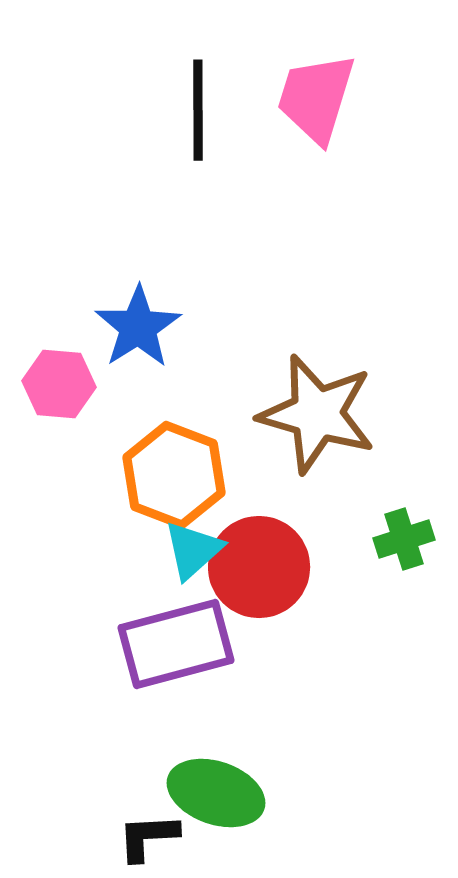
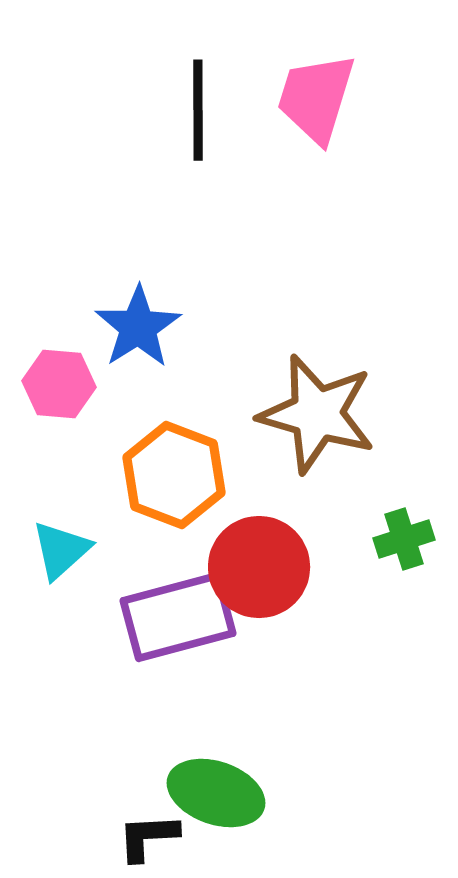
cyan triangle: moved 132 px left
purple rectangle: moved 2 px right, 27 px up
